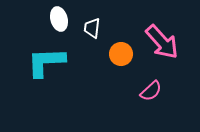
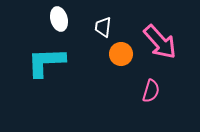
white trapezoid: moved 11 px right, 1 px up
pink arrow: moved 2 px left
pink semicircle: rotated 30 degrees counterclockwise
